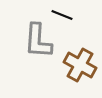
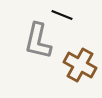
gray L-shape: rotated 9 degrees clockwise
